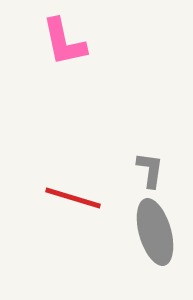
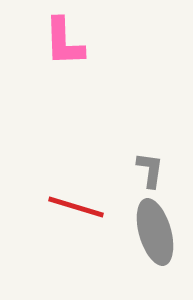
pink L-shape: rotated 10 degrees clockwise
red line: moved 3 px right, 9 px down
